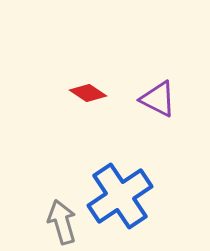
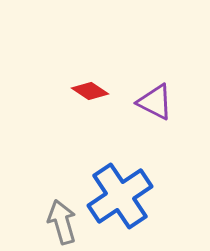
red diamond: moved 2 px right, 2 px up
purple triangle: moved 3 px left, 3 px down
